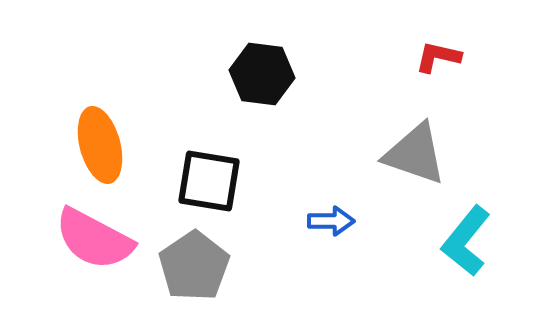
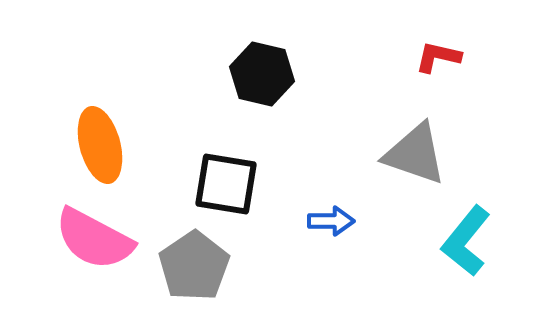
black hexagon: rotated 6 degrees clockwise
black square: moved 17 px right, 3 px down
